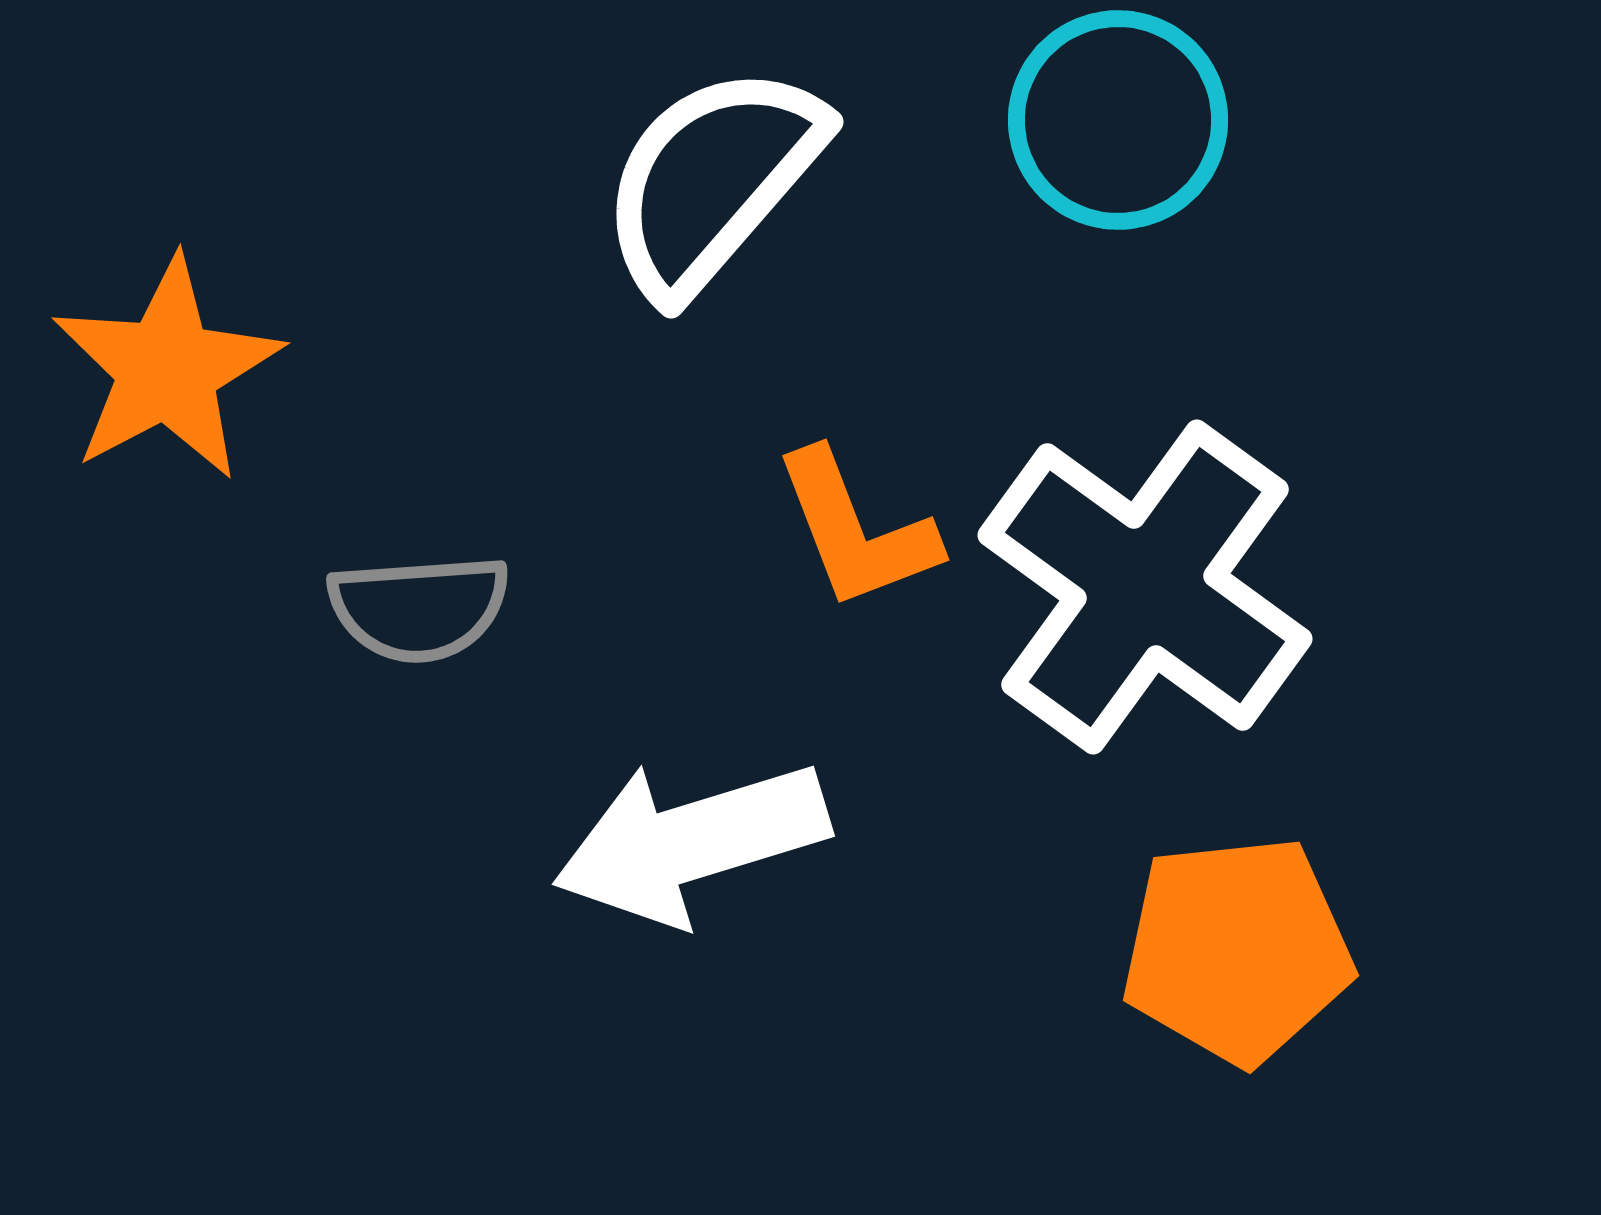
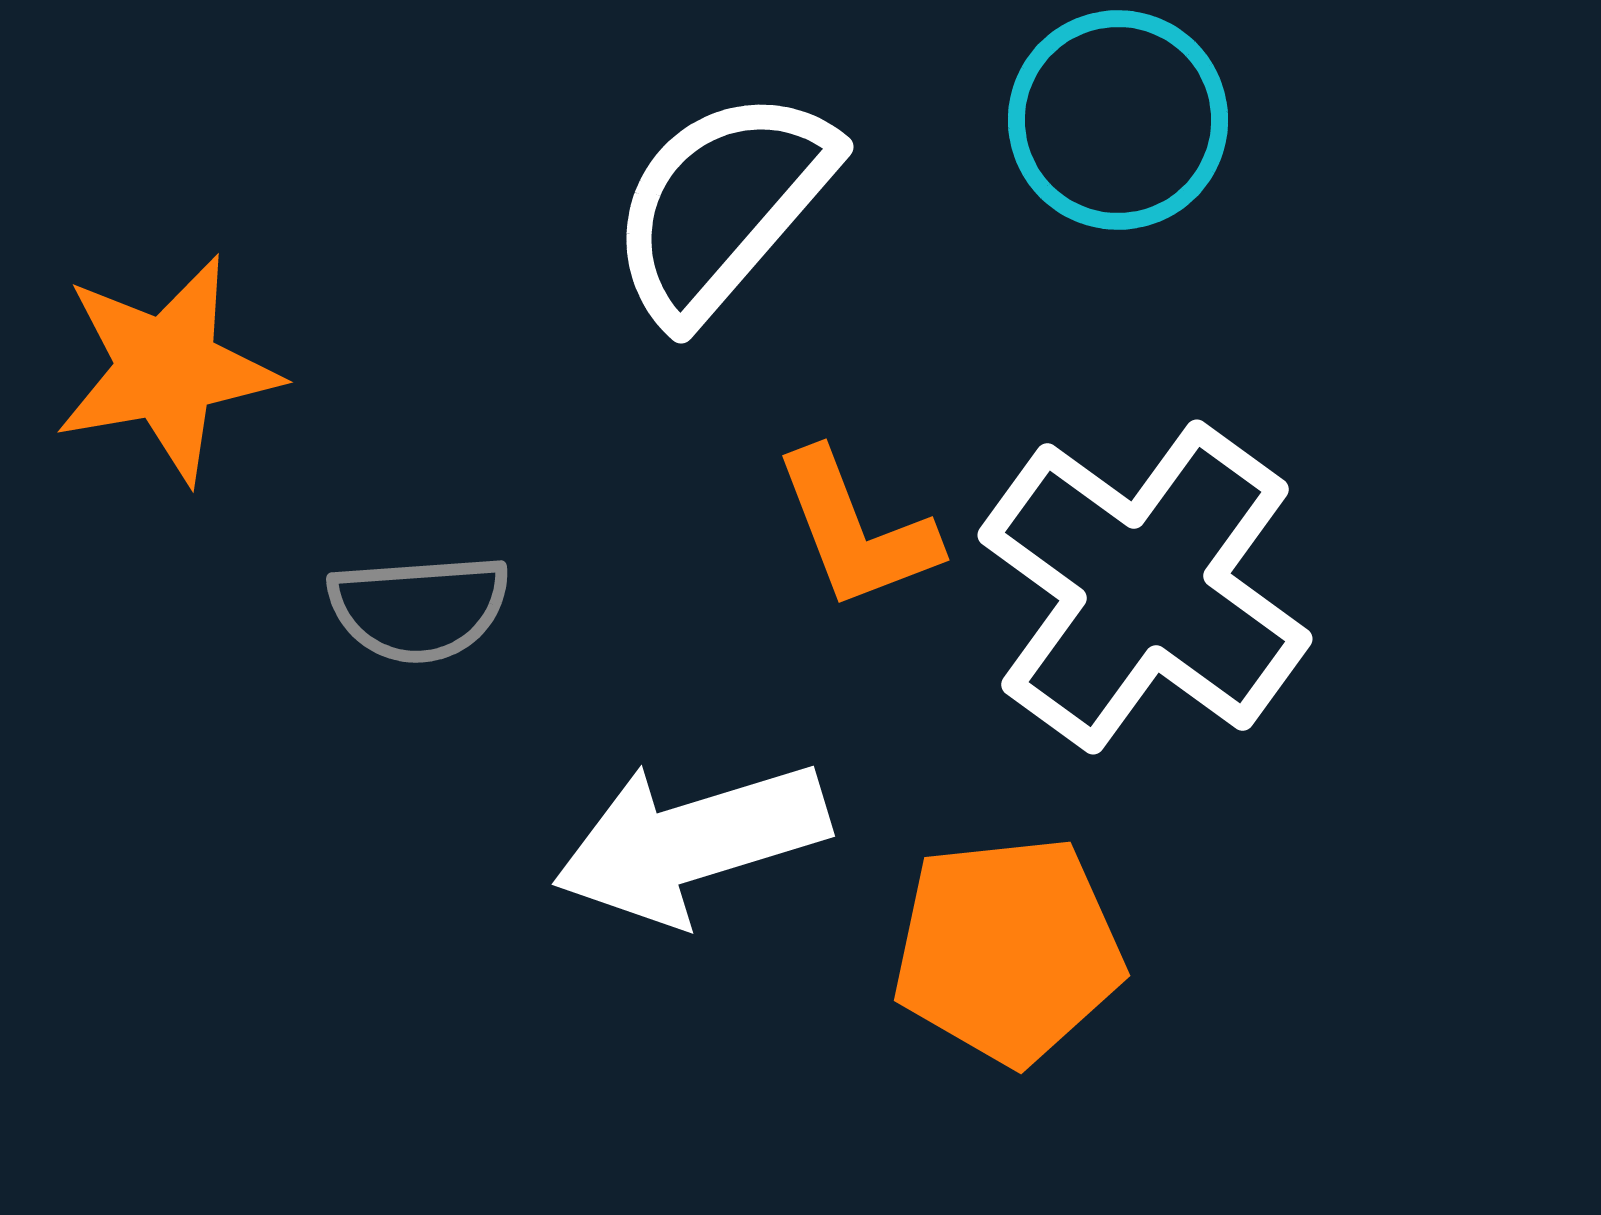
white semicircle: moved 10 px right, 25 px down
orange star: rotated 18 degrees clockwise
orange pentagon: moved 229 px left
